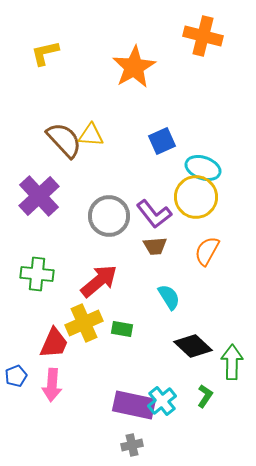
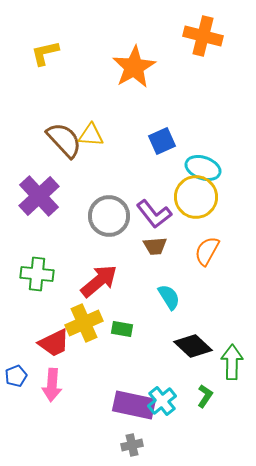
red trapezoid: rotated 40 degrees clockwise
